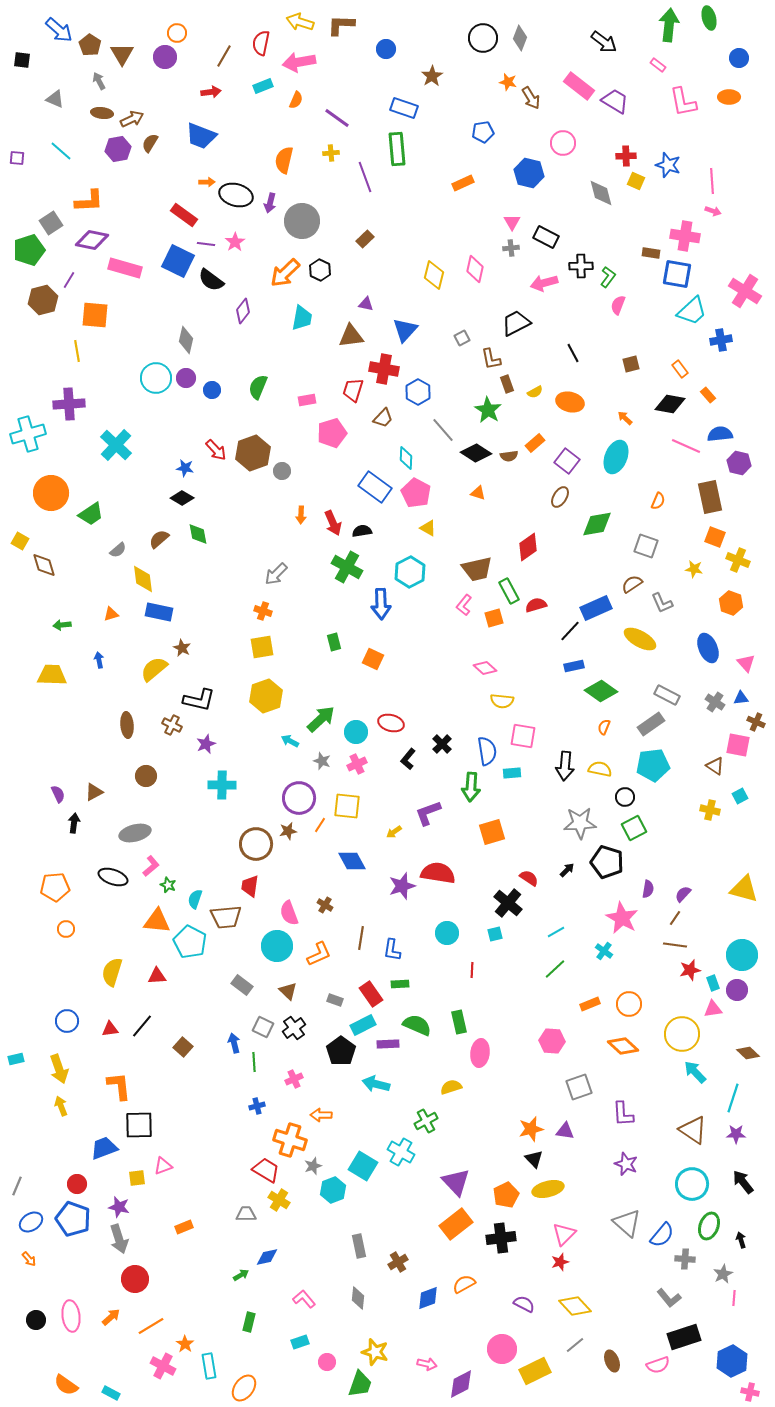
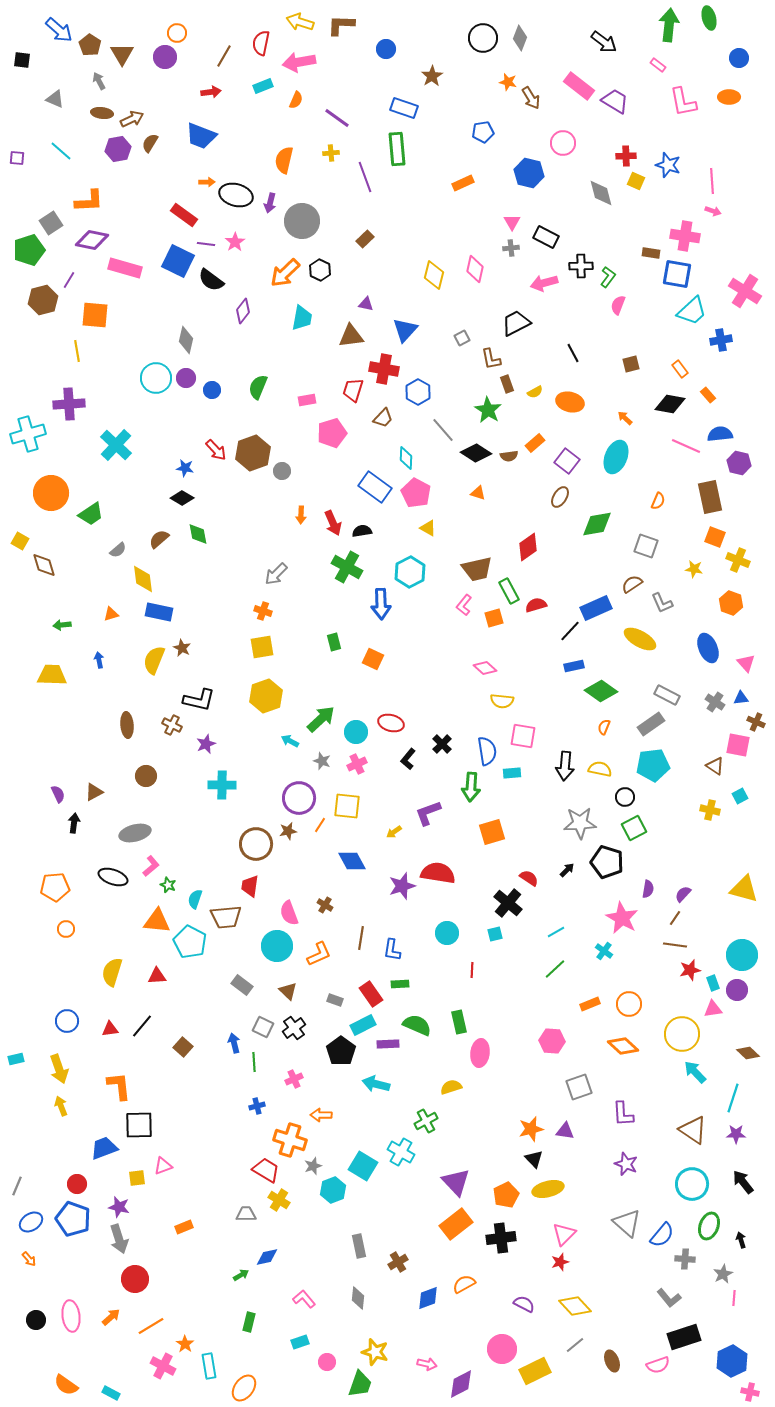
yellow semicircle at (154, 669): moved 9 px up; rotated 28 degrees counterclockwise
